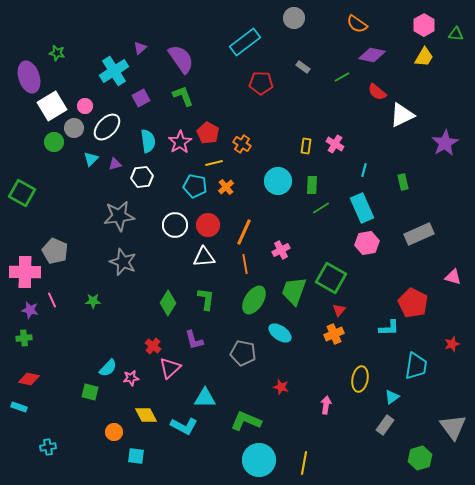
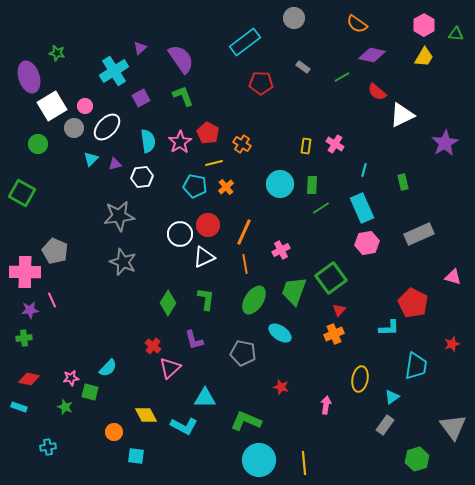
green circle at (54, 142): moved 16 px left, 2 px down
cyan circle at (278, 181): moved 2 px right, 3 px down
white circle at (175, 225): moved 5 px right, 9 px down
white triangle at (204, 257): rotated 20 degrees counterclockwise
green square at (331, 278): rotated 24 degrees clockwise
green star at (93, 301): moved 28 px left, 106 px down; rotated 21 degrees clockwise
purple star at (30, 310): rotated 18 degrees counterclockwise
pink star at (131, 378): moved 60 px left
green hexagon at (420, 458): moved 3 px left, 1 px down
yellow line at (304, 463): rotated 15 degrees counterclockwise
